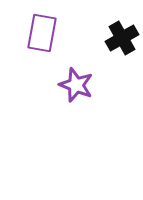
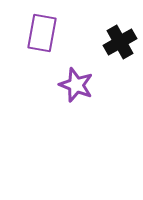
black cross: moved 2 px left, 4 px down
